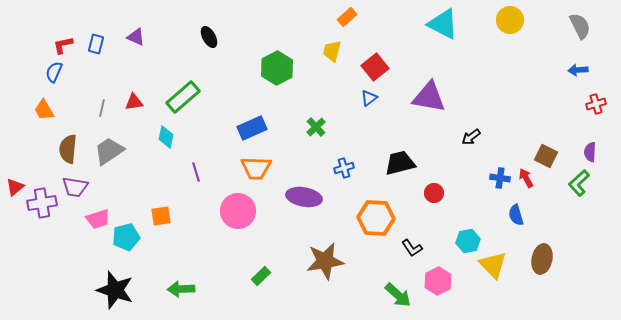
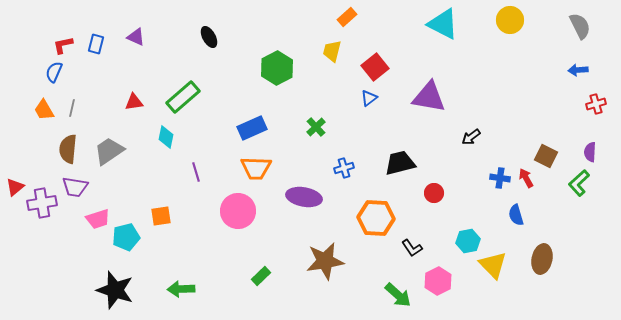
gray line at (102, 108): moved 30 px left
